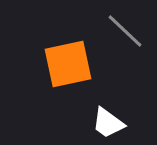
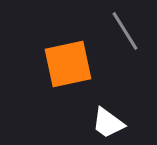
gray line: rotated 15 degrees clockwise
